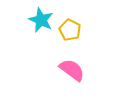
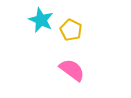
yellow pentagon: moved 1 px right
